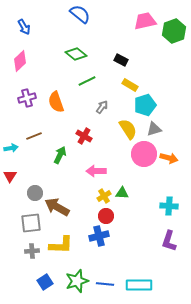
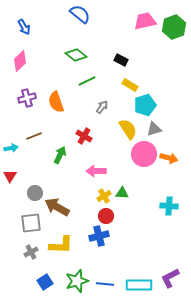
green hexagon: moved 4 px up
green diamond: moved 1 px down
purple L-shape: moved 1 px right, 37 px down; rotated 45 degrees clockwise
gray cross: moved 1 px left, 1 px down; rotated 24 degrees counterclockwise
